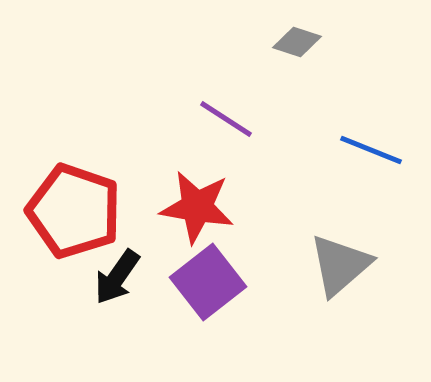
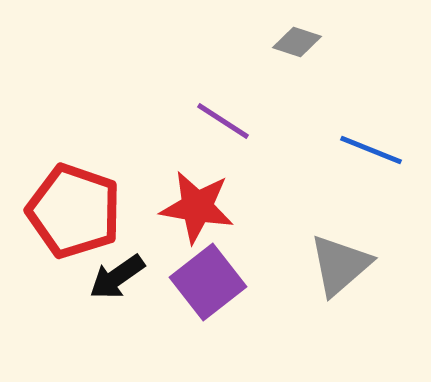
purple line: moved 3 px left, 2 px down
black arrow: rotated 20 degrees clockwise
